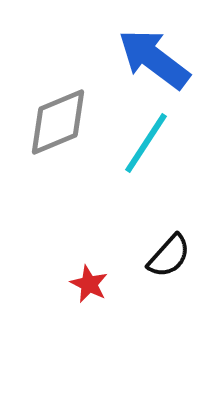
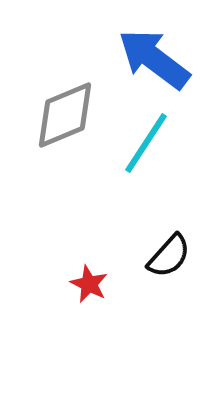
gray diamond: moved 7 px right, 7 px up
